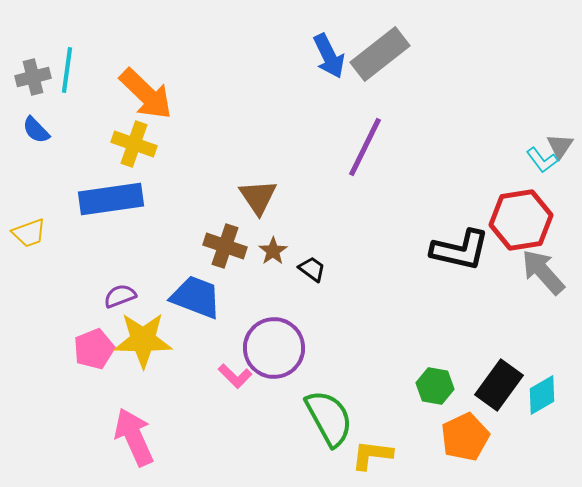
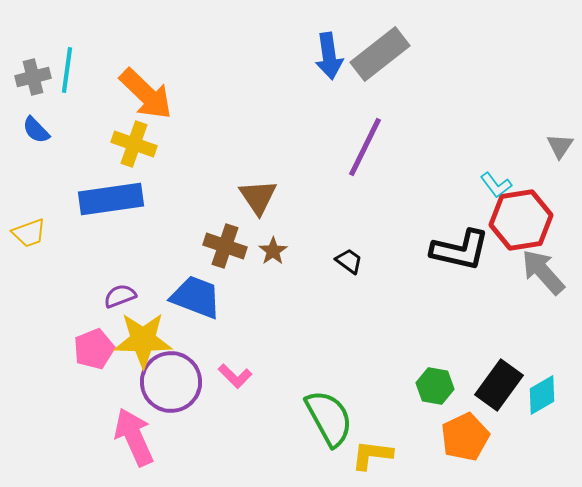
blue arrow: rotated 18 degrees clockwise
cyan L-shape: moved 46 px left, 25 px down
black trapezoid: moved 37 px right, 8 px up
purple circle: moved 103 px left, 34 px down
